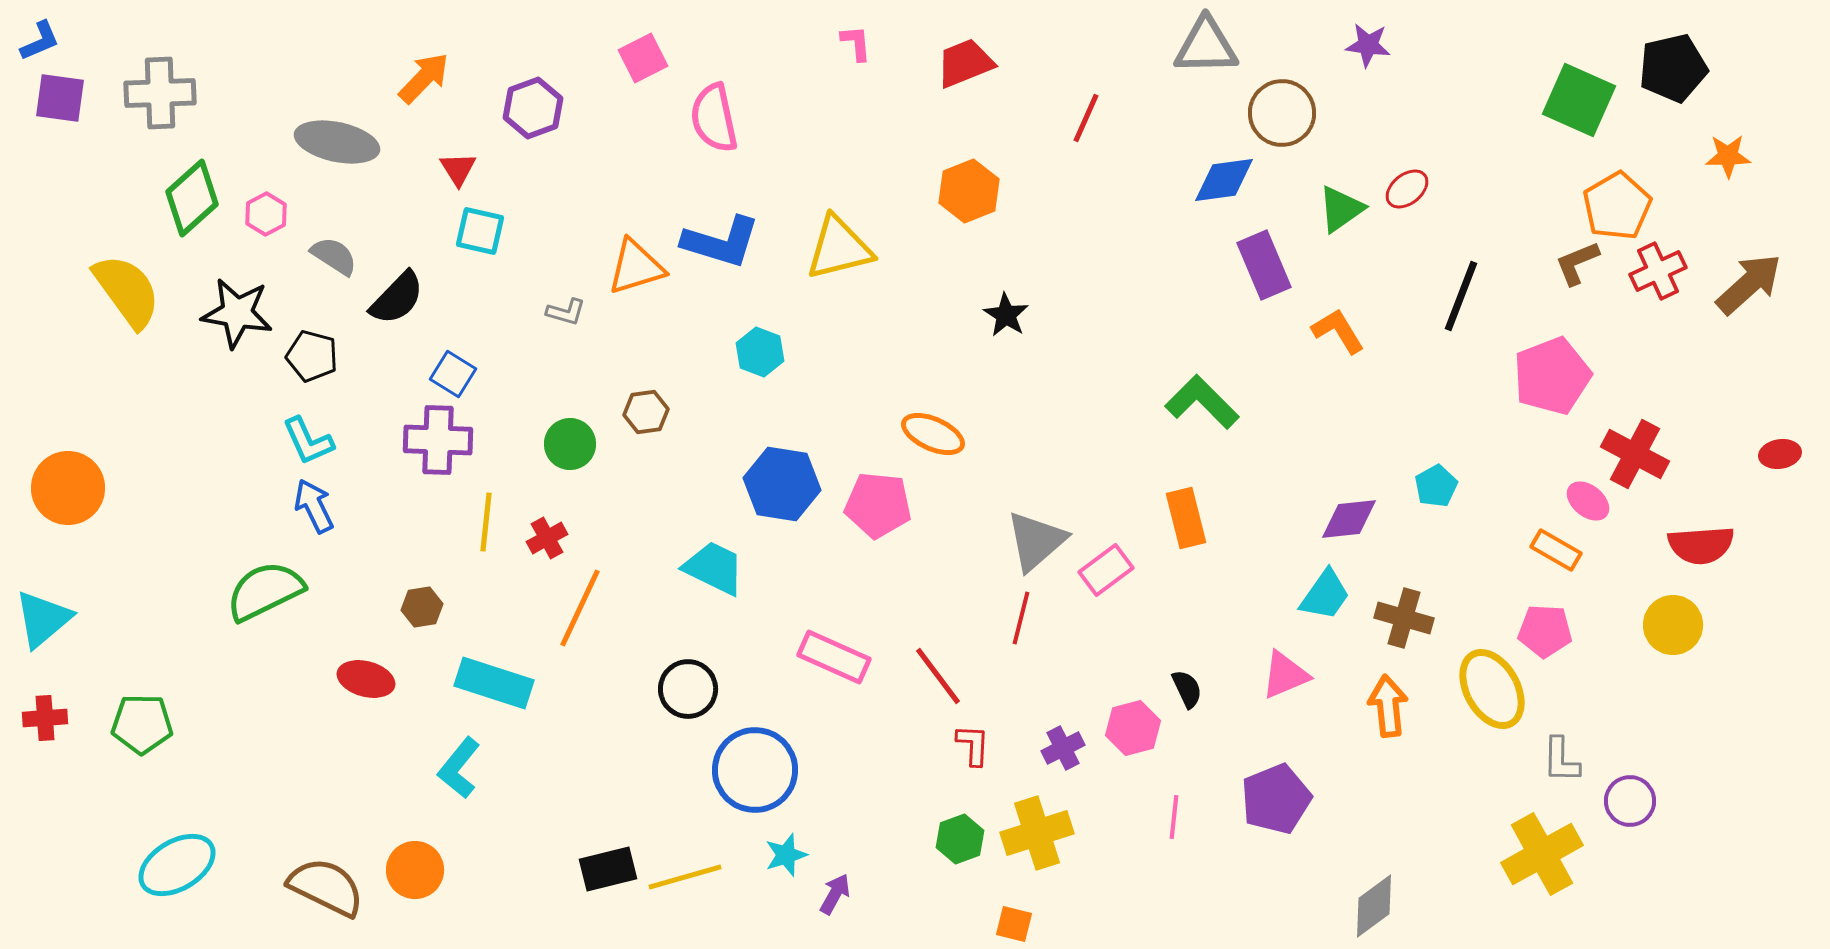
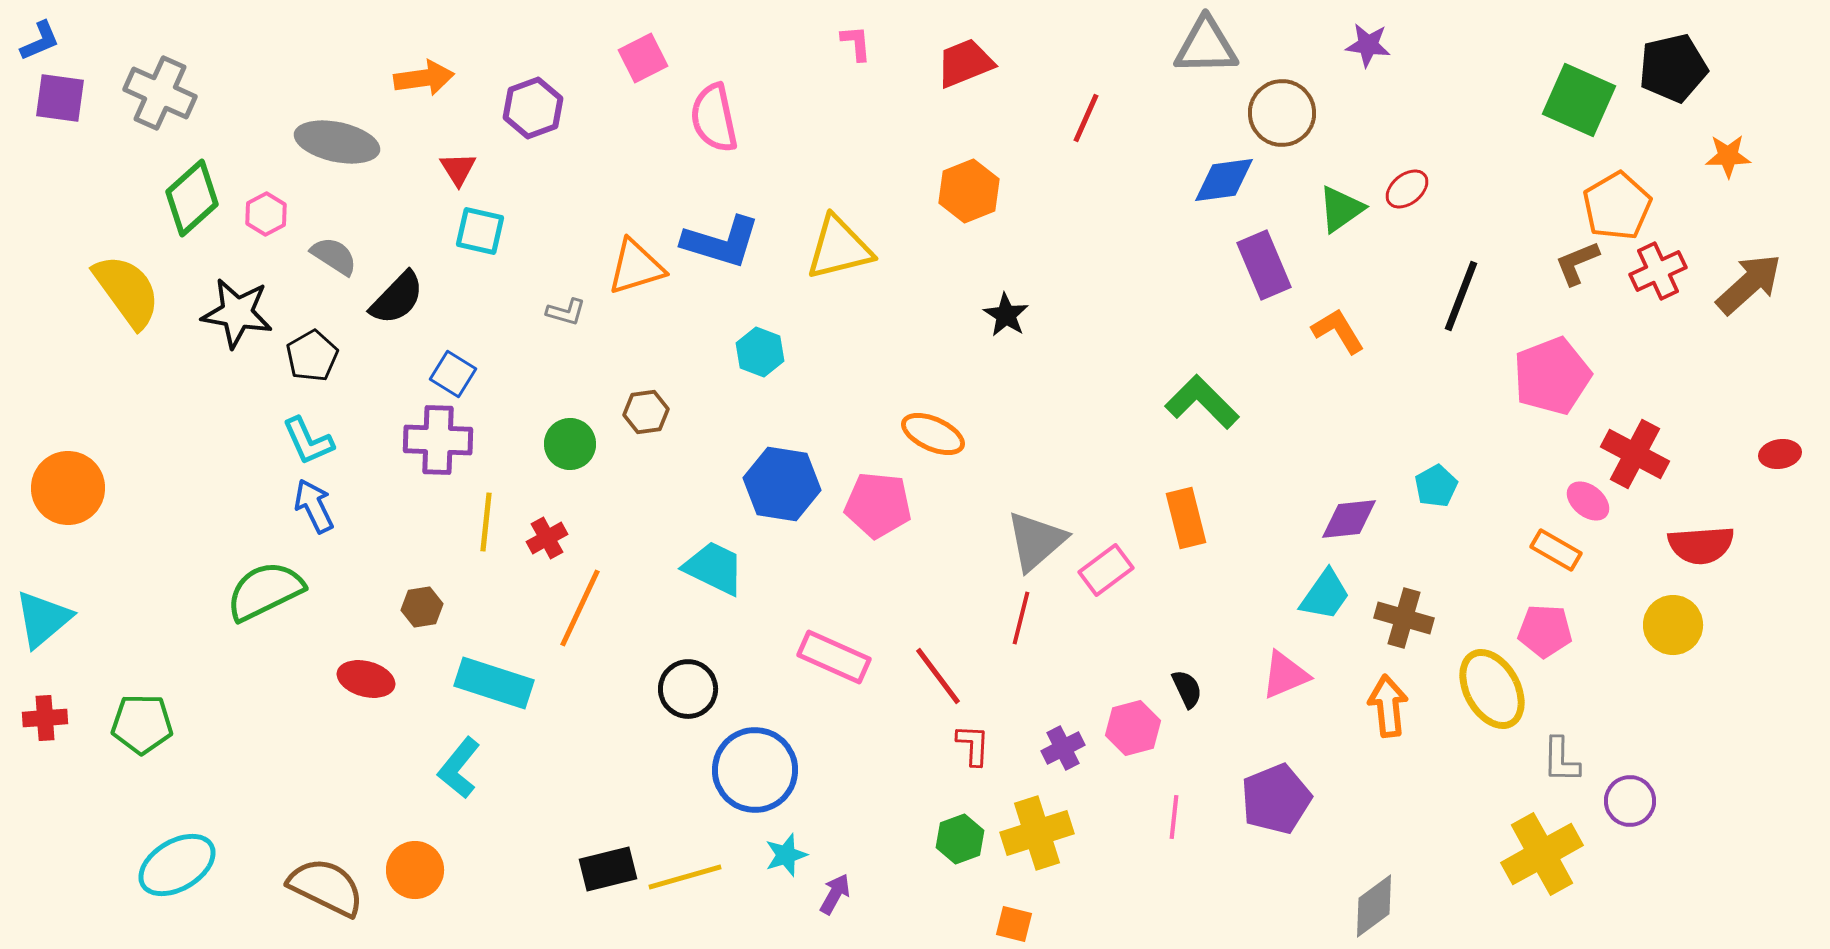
orange arrow at (424, 78): rotated 38 degrees clockwise
gray cross at (160, 93): rotated 26 degrees clockwise
black pentagon at (312, 356): rotated 27 degrees clockwise
